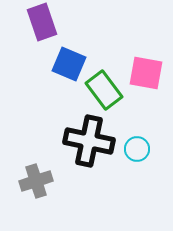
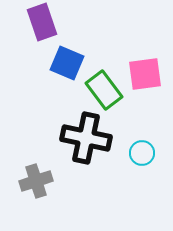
blue square: moved 2 px left, 1 px up
pink square: moved 1 px left, 1 px down; rotated 18 degrees counterclockwise
black cross: moved 3 px left, 3 px up
cyan circle: moved 5 px right, 4 px down
